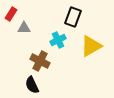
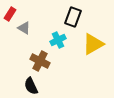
red rectangle: moved 1 px left
gray triangle: rotated 32 degrees clockwise
yellow triangle: moved 2 px right, 2 px up
black semicircle: moved 1 px left, 1 px down
